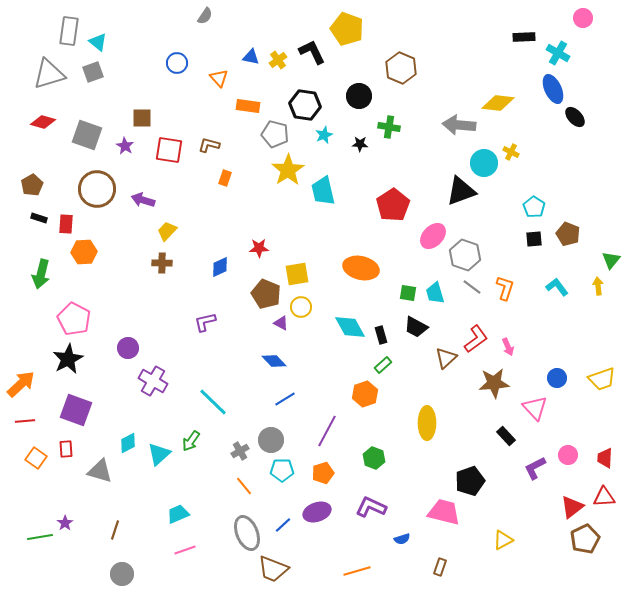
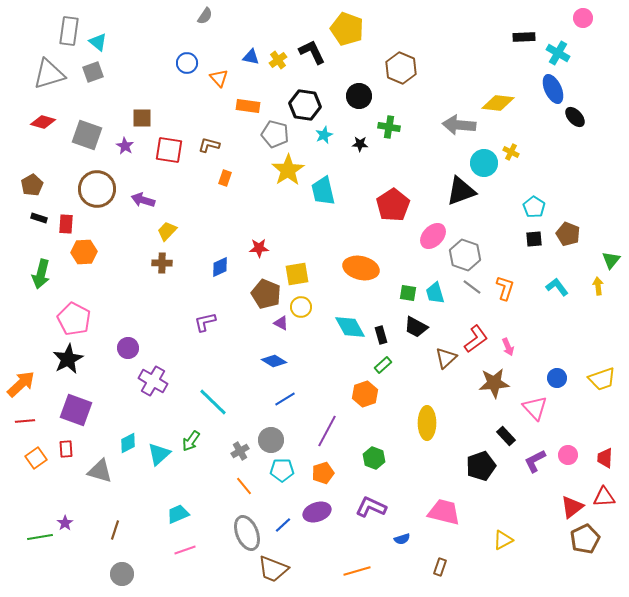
blue circle at (177, 63): moved 10 px right
blue diamond at (274, 361): rotated 15 degrees counterclockwise
orange square at (36, 458): rotated 20 degrees clockwise
purple L-shape at (535, 468): moved 7 px up
black pentagon at (470, 481): moved 11 px right, 15 px up
